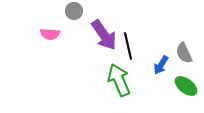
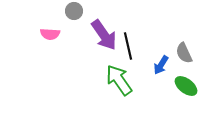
green arrow: rotated 12 degrees counterclockwise
